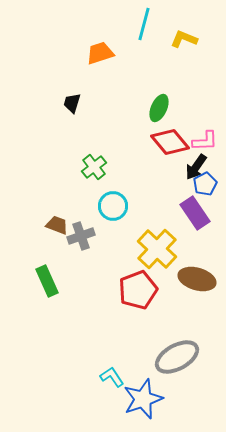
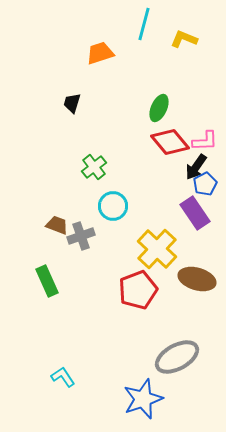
cyan L-shape: moved 49 px left
